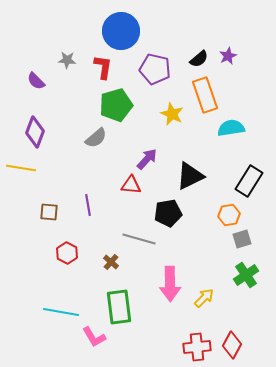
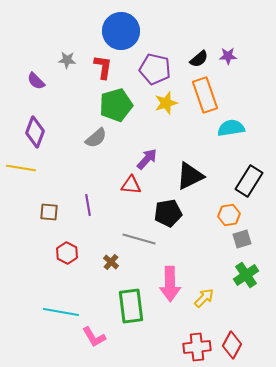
purple star: rotated 24 degrees clockwise
yellow star: moved 6 px left, 11 px up; rotated 30 degrees clockwise
green rectangle: moved 12 px right, 1 px up
